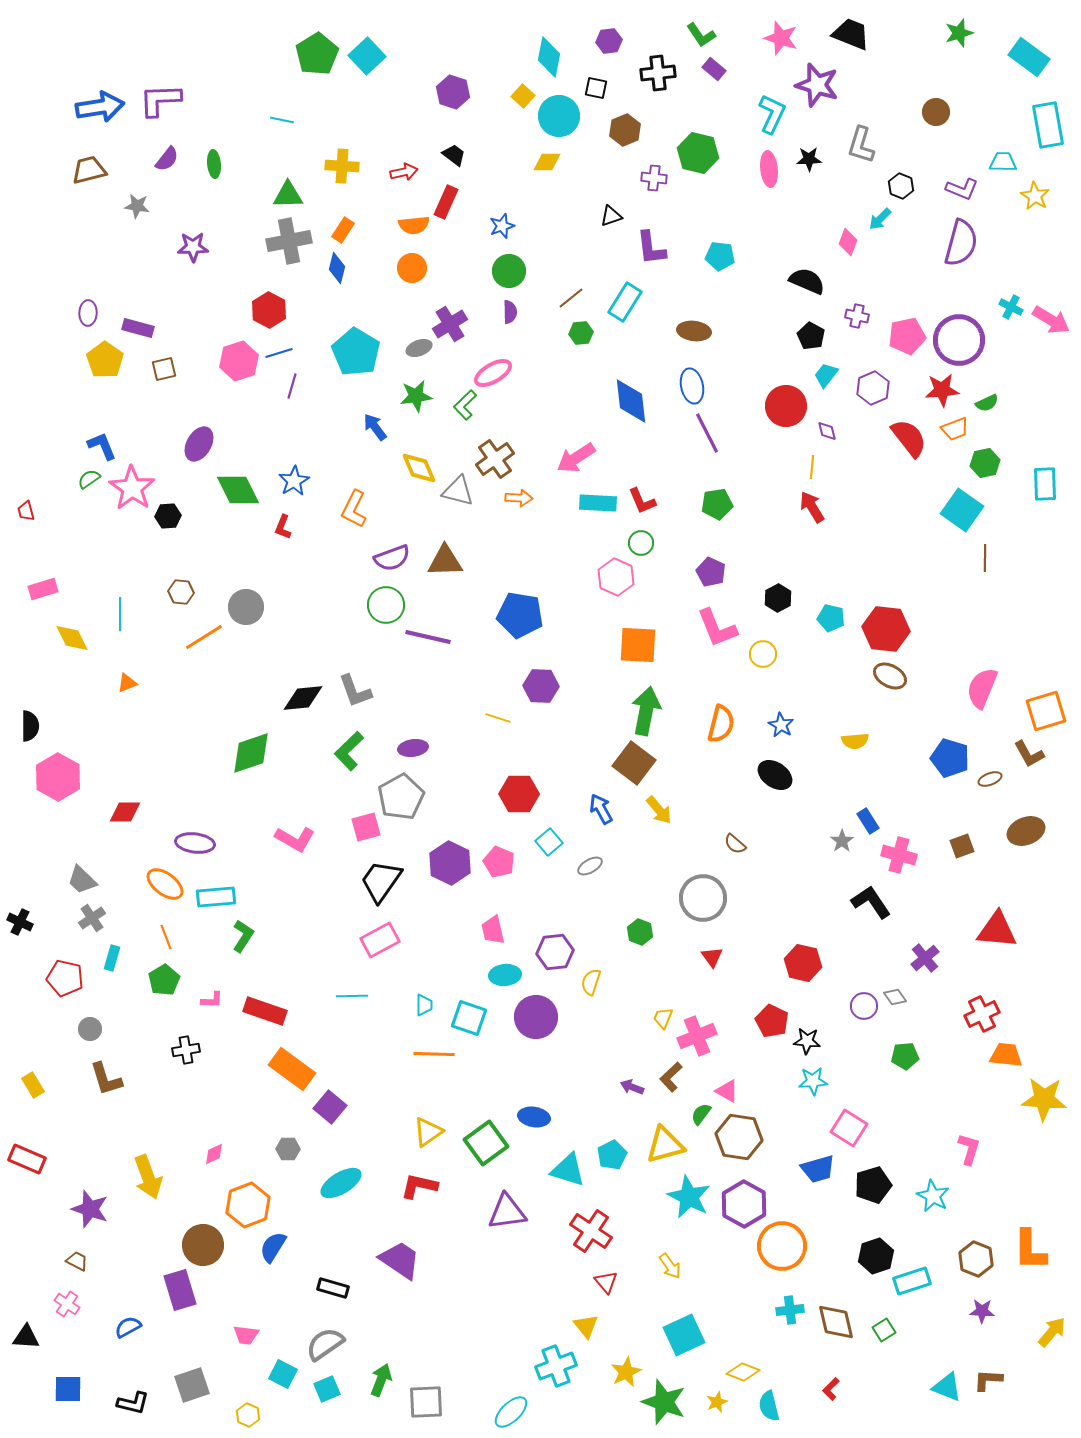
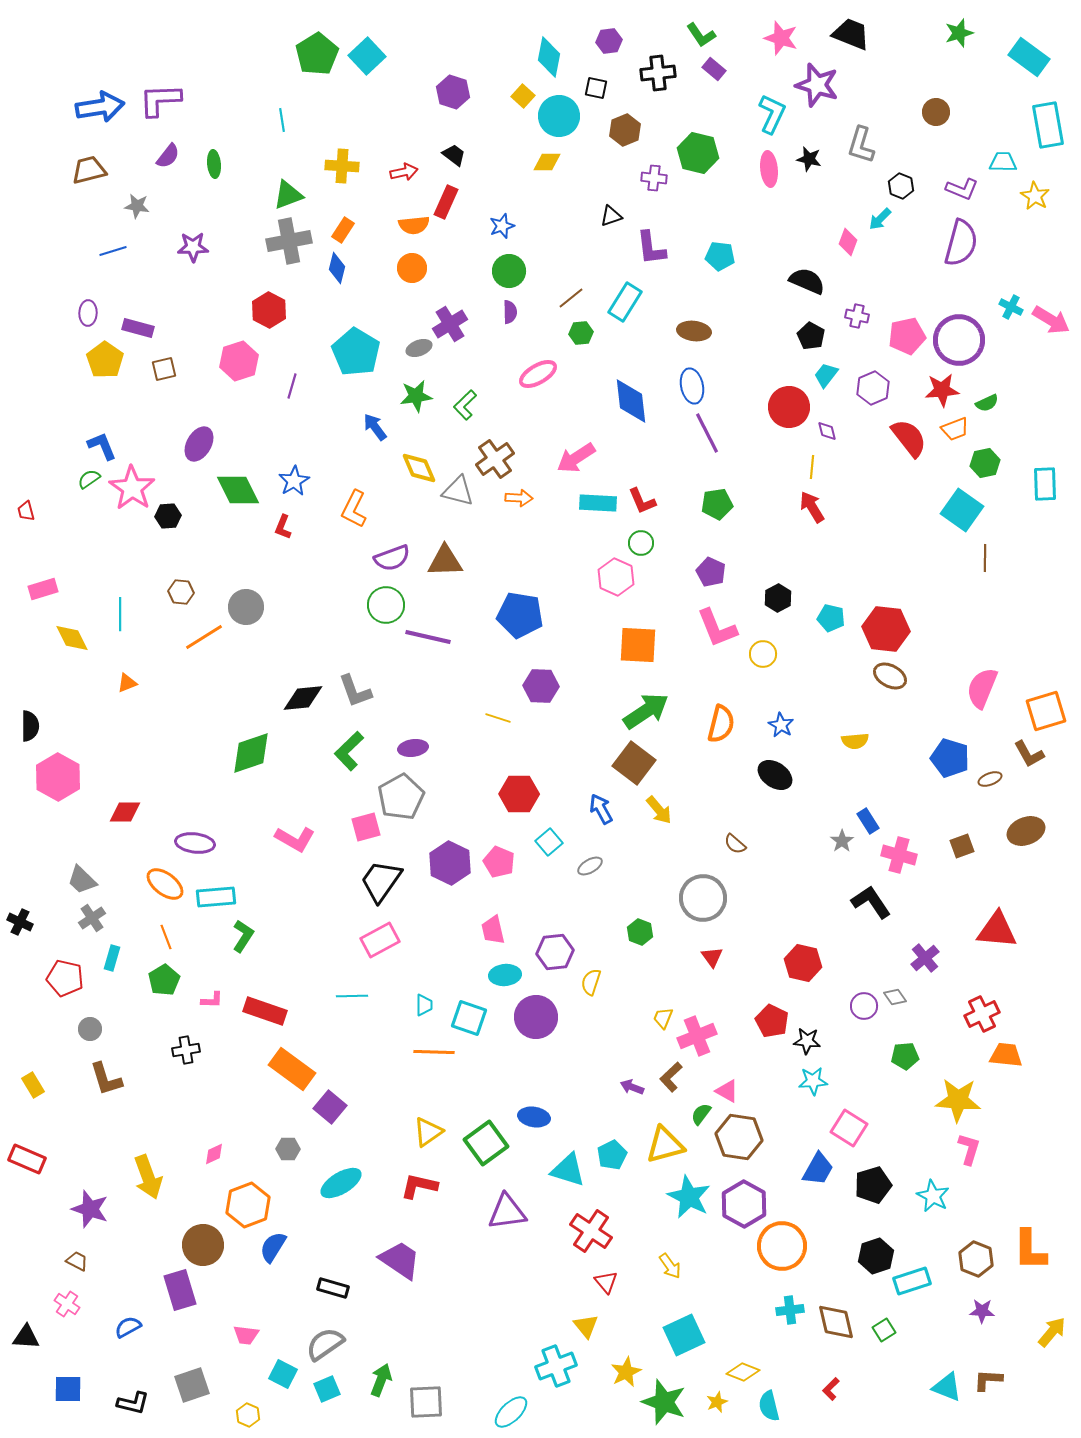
cyan line at (282, 120): rotated 70 degrees clockwise
purple semicircle at (167, 159): moved 1 px right, 3 px up
black star at (809, 159): rotated 15 degrees clockwise
green triangle at (288, 195): rotated 20 degrees counterclockwise
blue line at (279, 353): moved 166 px left, 102 px up
pink ellipse at (493, 373): moved 45 px right, 1 px down
red circle at (786, 406): moved 3 px right, 1 px down
green arrow at (646, 711): rotated 45 degrees clockwise
orange line at (434, 1054): moved 2 px up
yellow star at (1044, 1099): moved 86 px left, 1 px down
blue trapezoid at (818, 1169): rotated 45 degrees counterclockwise
